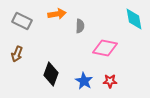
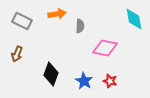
red star: rotated 16 degrees clockwise
